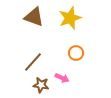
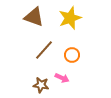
orange circle: moved 4 px left, 2 px down
brown line: moved 11 px right, 12 px up
